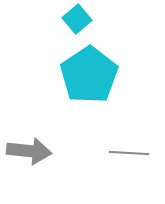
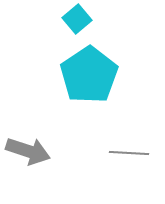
gray arrow: moved 1 px left; rotated 12 degrees clockwise
